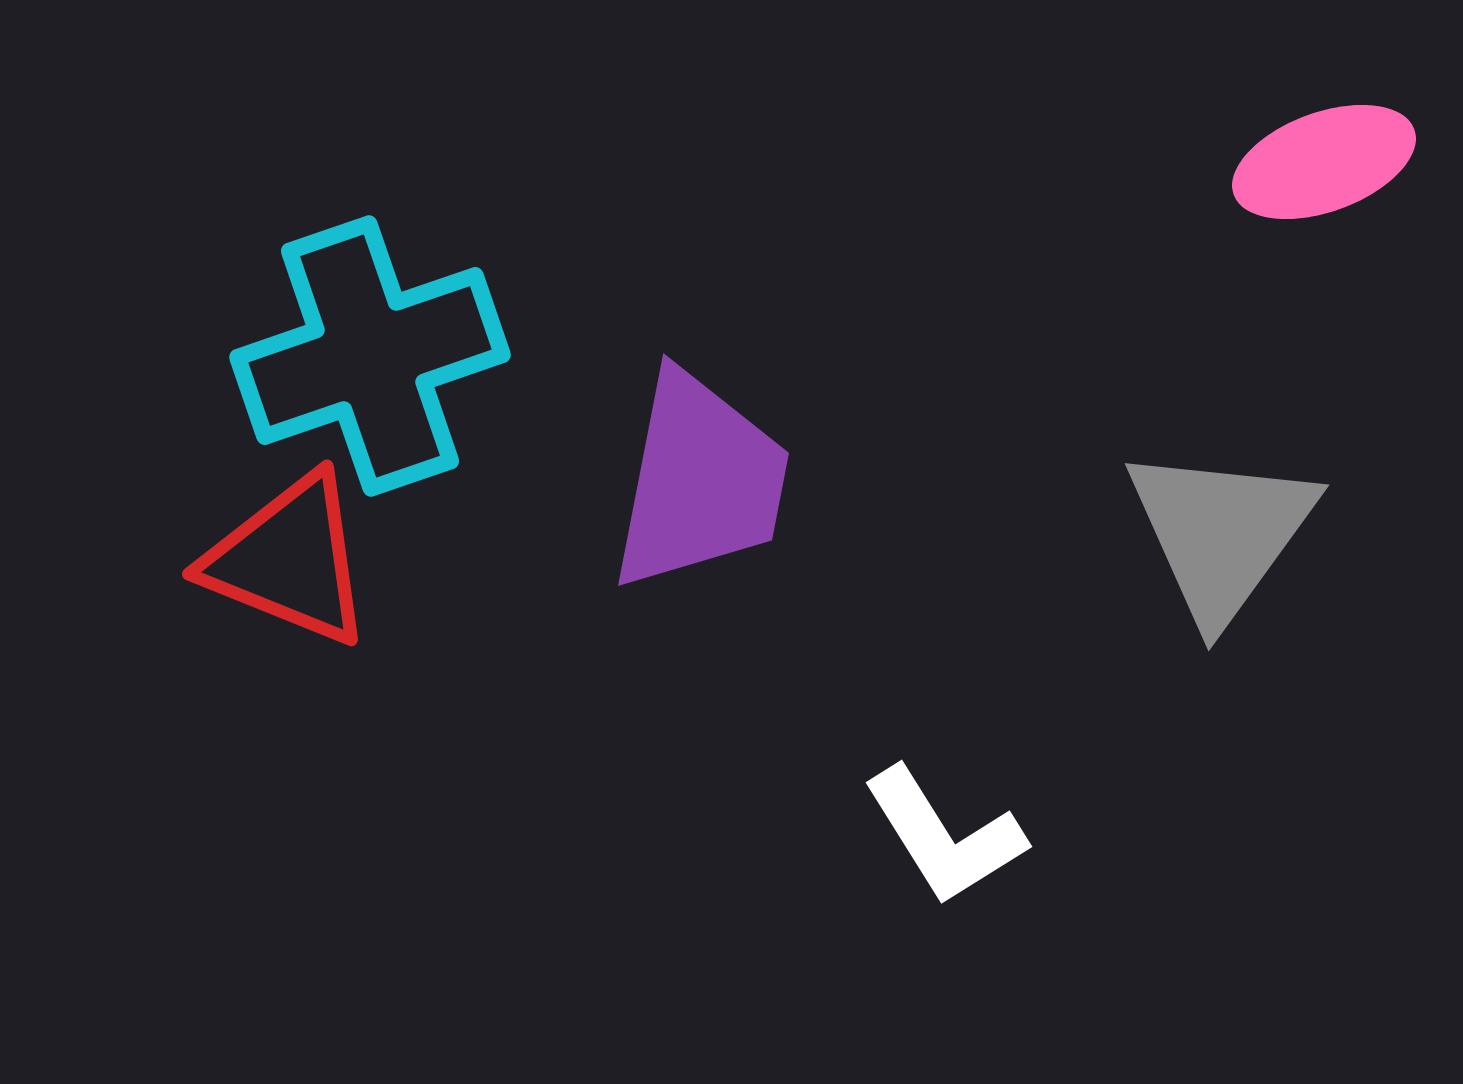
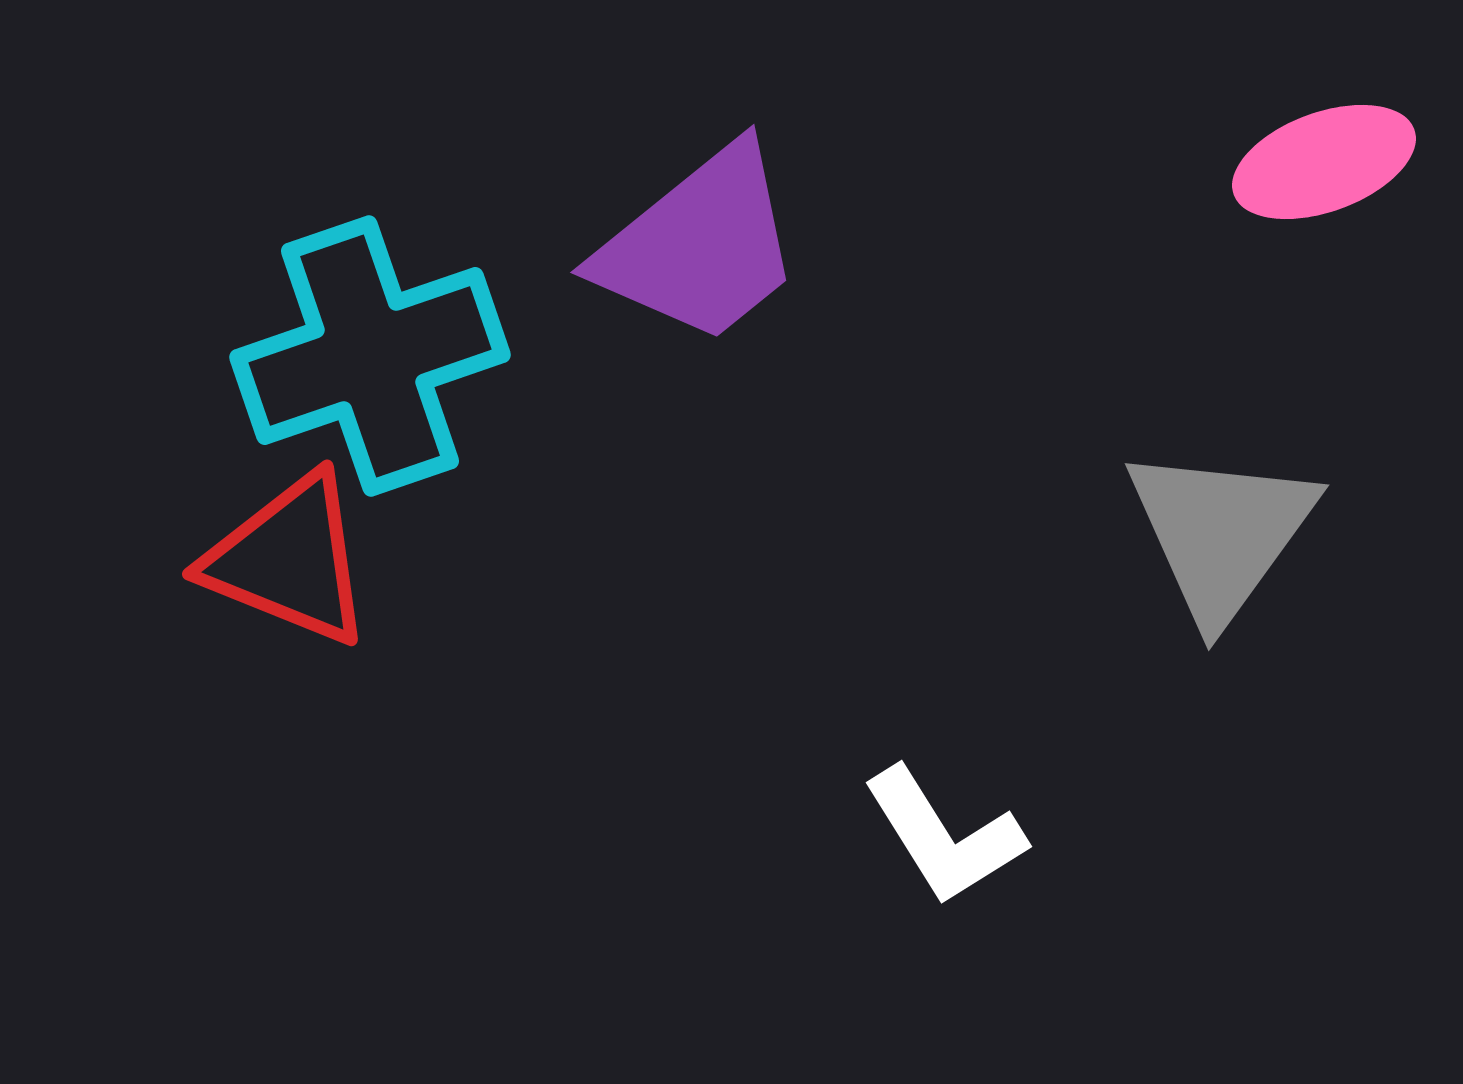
purple trapezoid: moved 236 px up; rotated 40 degrees clockwise
